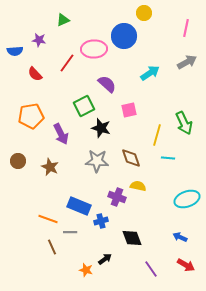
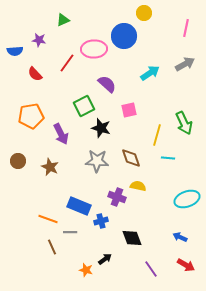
gray arrow: moved 2 px left, 2 px down
